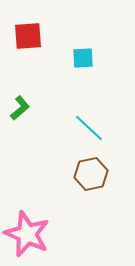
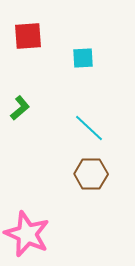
brown hexagon: rotated 12 degrees clockwise
